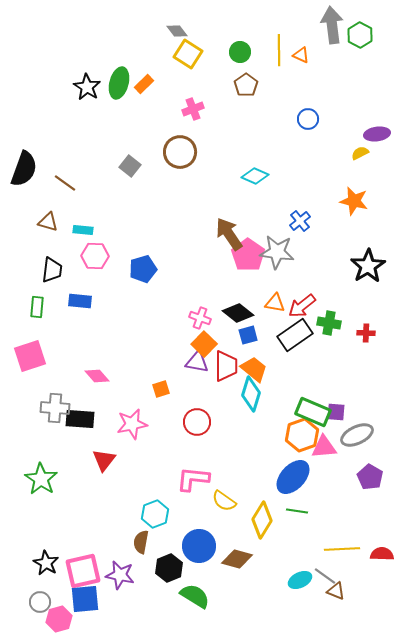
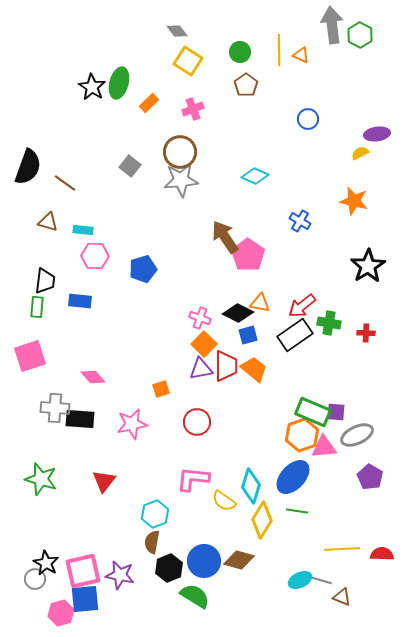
yellow square at (188, 54): moved 7 px down
orange rectangle at (144, 84): moved 5 px right, 19 px down
black star at (87, 87): moved 5 px right
black semicircle at (24, 169): moved 4 px right, 2 px up
blue cross at (300, 221): rotated 20 degrees counterclockwise
brown arrow at (229, 234): moved 4 px left, 3 px down
gray star at (277, 252): moved 96 px left, 72 px up; rotated 12 degrees counterclockwise
black trapezoid at (52, 270): moved 7 px left, 11 px down
orange triangle at (275, 303): moved 15 px left
black diamond at (238, 313): rotated 12 degrees counterclockwise
purple triangle at (197, 362): moved 4 px right, 7 px down; rotated 20 degrees counterclockwise
pink diamond at (97, 376): moved 4 px left, 1 px down
cyan diamond at (251, 394): moved 92 px down
red triangle at (104, 460): moved 21 px down
green star at (41, 479): rotated 16 degrees counterclockwise
brown semicircle at (141, 542): moved 11 px right
blue circle at (199, 546): moved 5 px right, 15 px down
brown diamond at (237, 559): moved 2 px right, 1 px down
gray line at (325, 576): moved 5 px left, 4 px down; rotated 20 degrees counterclockwise
brown triangle at (336, 591): moved 6 px right, 6 px down
gray circle at (40, 602): moved 5 px left, 23 px up
pink hexagon at (59, 619): moved 2 px right, 6 px up
